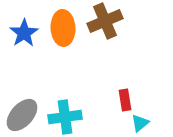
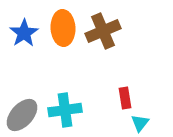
brown cross: moved 2 px left, 10 px down
red rectangle: moved 2 px up
cyan cross: moved 7 px up
cyan triangle: rotated 12 degrees counterclockwise
